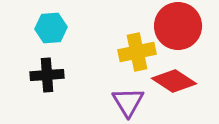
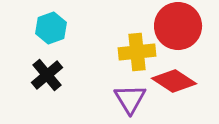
cyan hexagon: rotated 16 degrees counterclockwise
yellow cross: rotated 6 degrees clockwise
black cross: rotated 36 degrees counterclockwise
purple triangle: moved 2 px right, 3 px up
